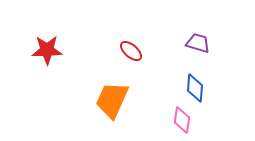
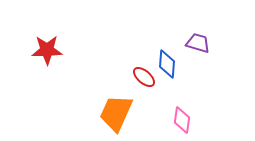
red ellipse: moved 13 px right, 26 px down
blue diamond: moved 28 px left, 24 px up
orange trapezoid: moved 4 px right, 13 px down
